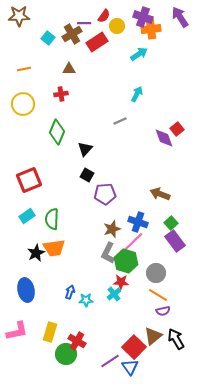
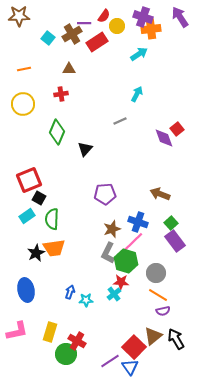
black square at (87, 175): moved 48 px left, 23 px down
